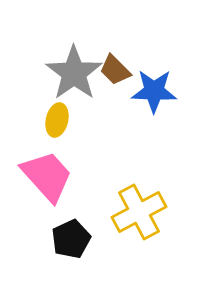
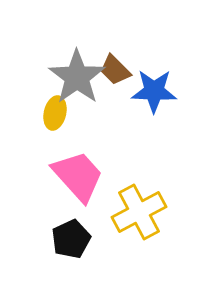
gray star: moved 3 px right, 4 px down
yellow ellipse: moved 2 px left, 7 px up
pink trapezoid: moved 31 px right
